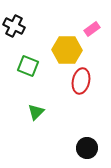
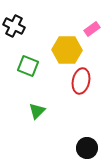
green triangle: moved 1 px right, 1 px up
